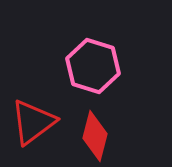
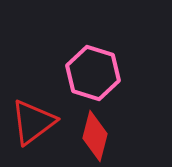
pink hexagon: moved 7 px down
